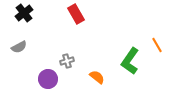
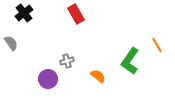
gray semicircle: moved 8 px left, 4 px up; rotated 98 degrees counterclockwise
orange semicircle: moved 1 px right, 1 px up
